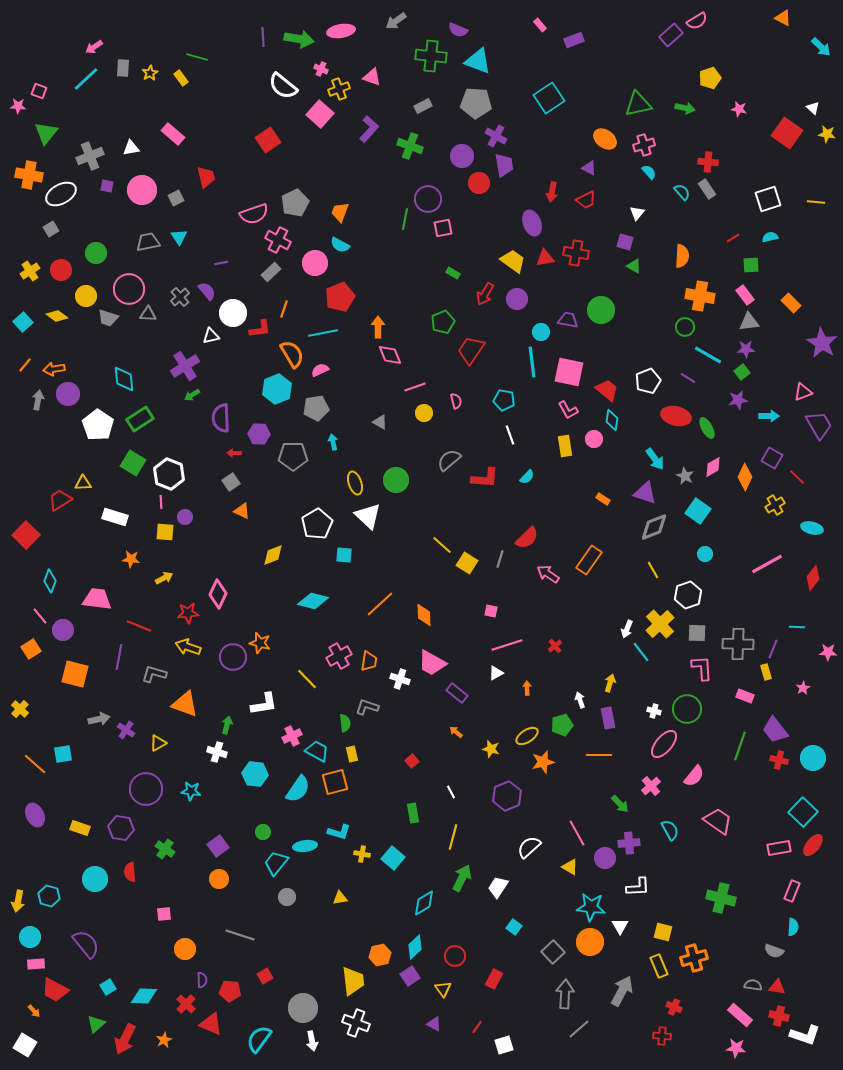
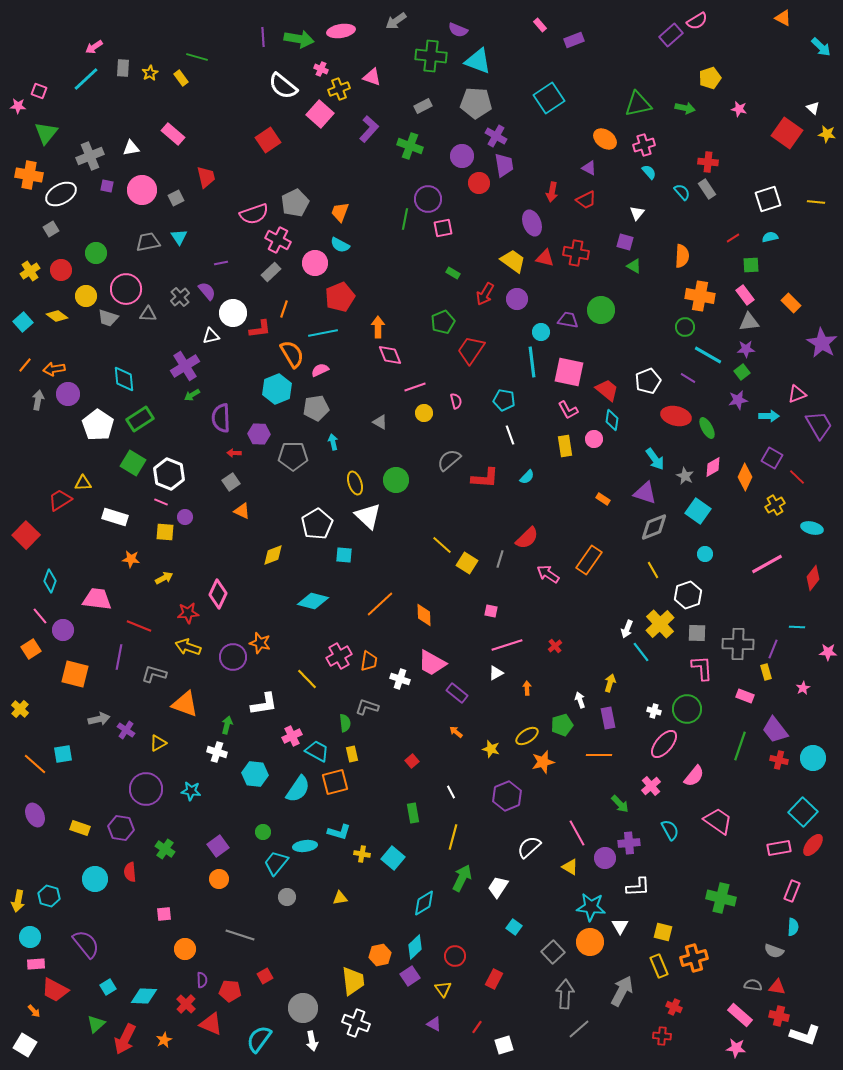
red triangle at (545, 258): rotated 24 degrees clockwise
pink circle at (129, 289): moved 3 px left
pink triangle at (803, 392): moved 6 px left, 2 px down
pink line at (161, 502): rotated 64 degrees counterclockwise
